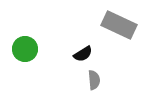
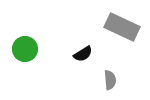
gray rectangle: moved 3 px right, 2 px down
gray semicircle: moved 16 px right
